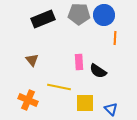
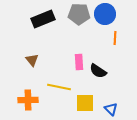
blue circle: moved 1 px right, 1 px up
orange cross: rotated 24 degrees counterclockwise
